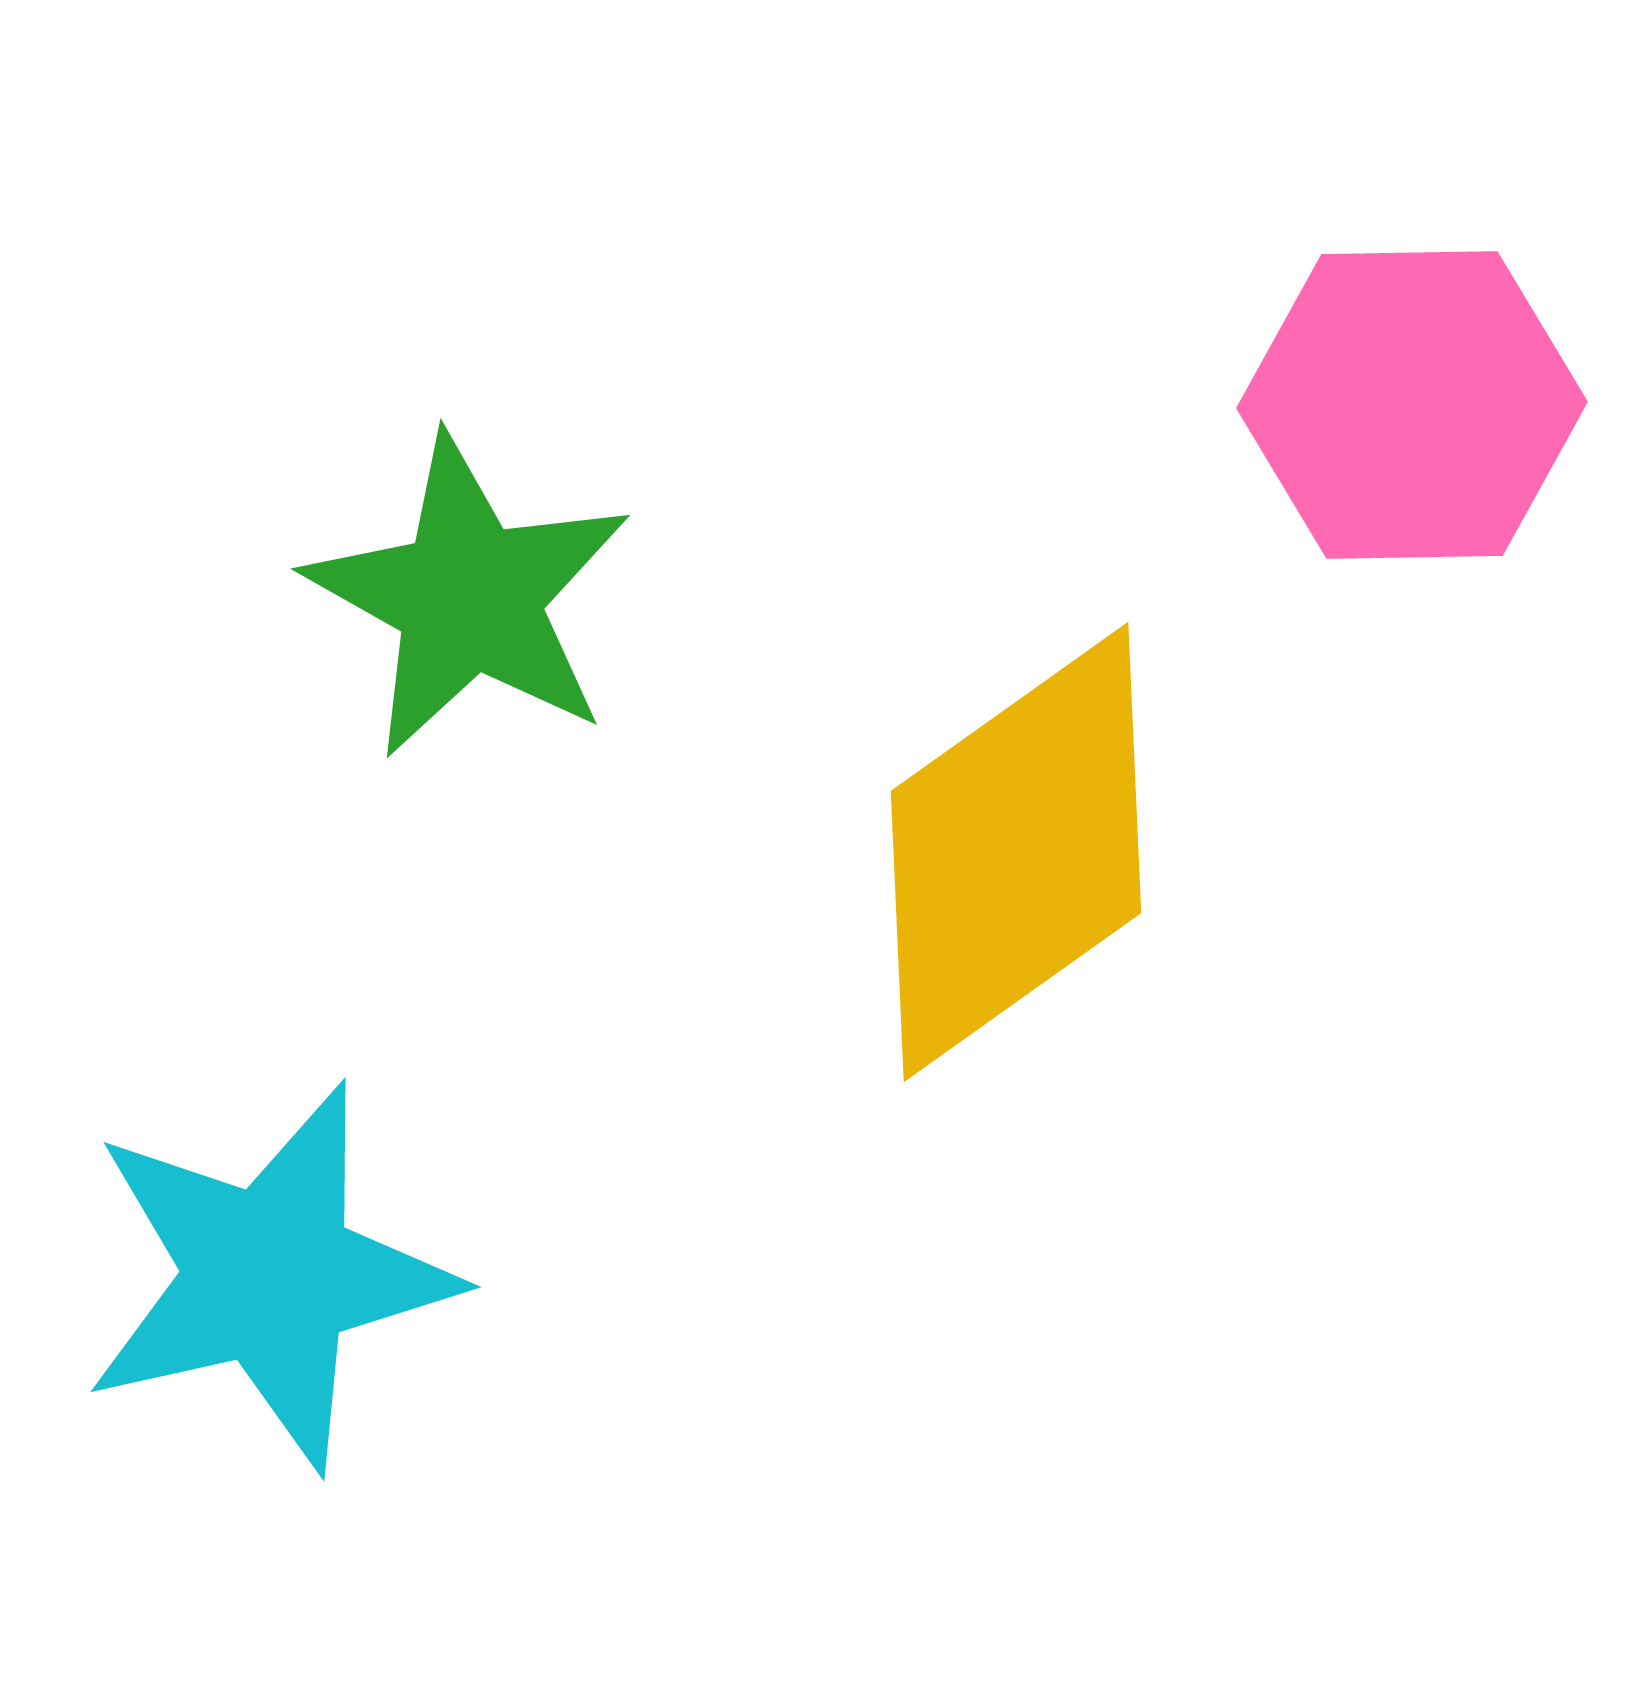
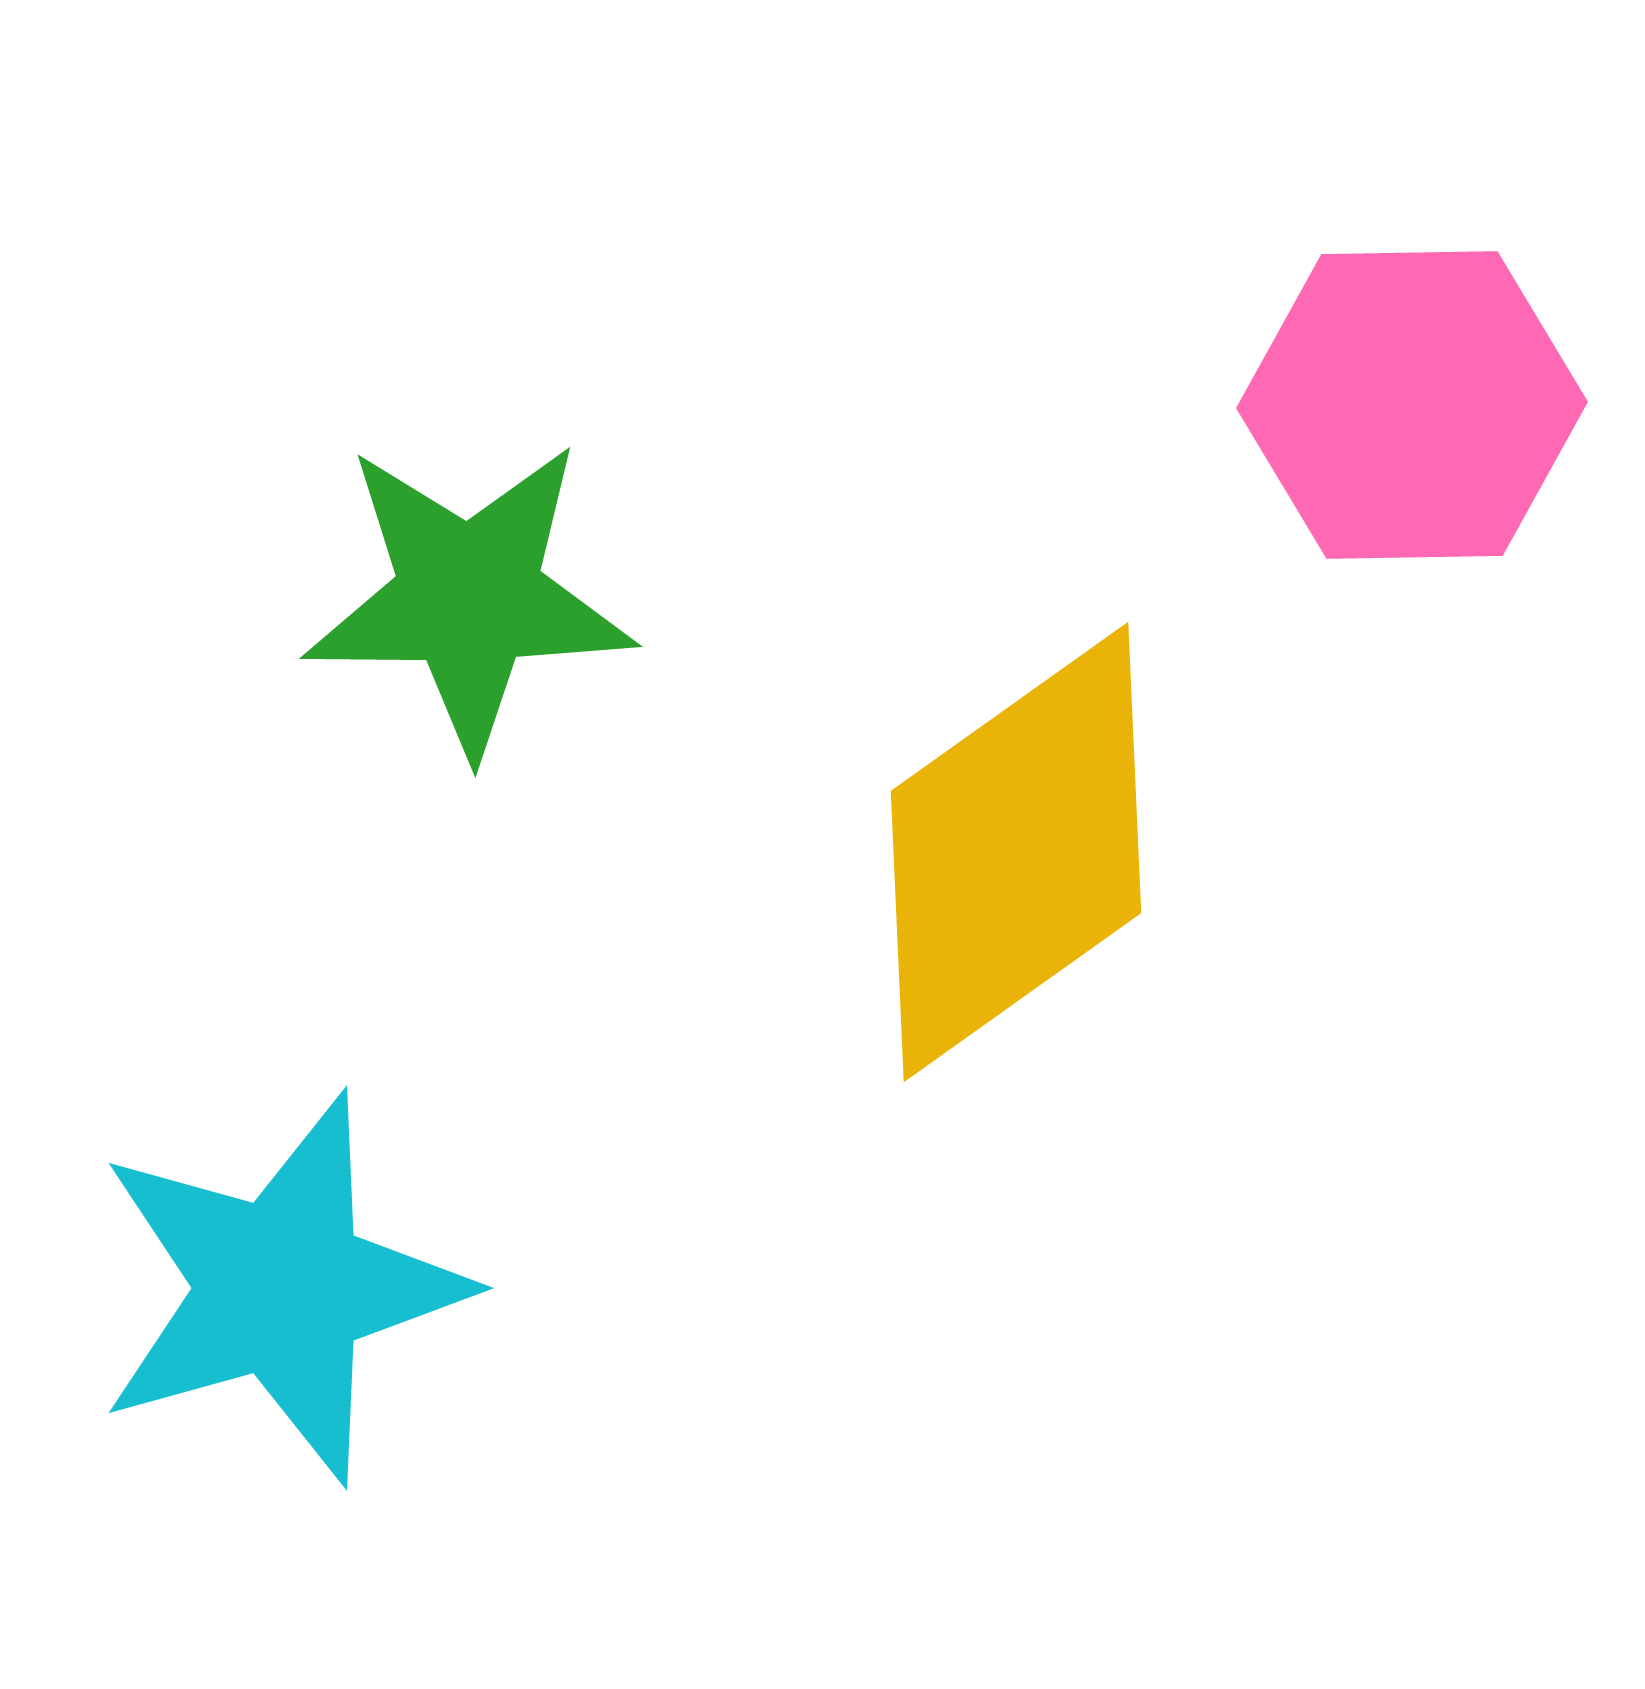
green star: rotated 29 degrees counterclockwise
cyan star: moved 12 px right, 12 px down; rotated 3 degrees counterclockwise
